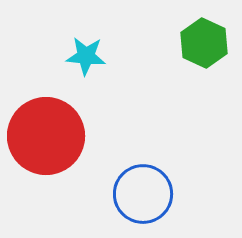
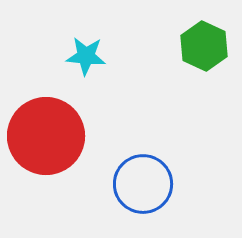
green hexagon: moved 3 px down
blue circle: moved 10 px up
